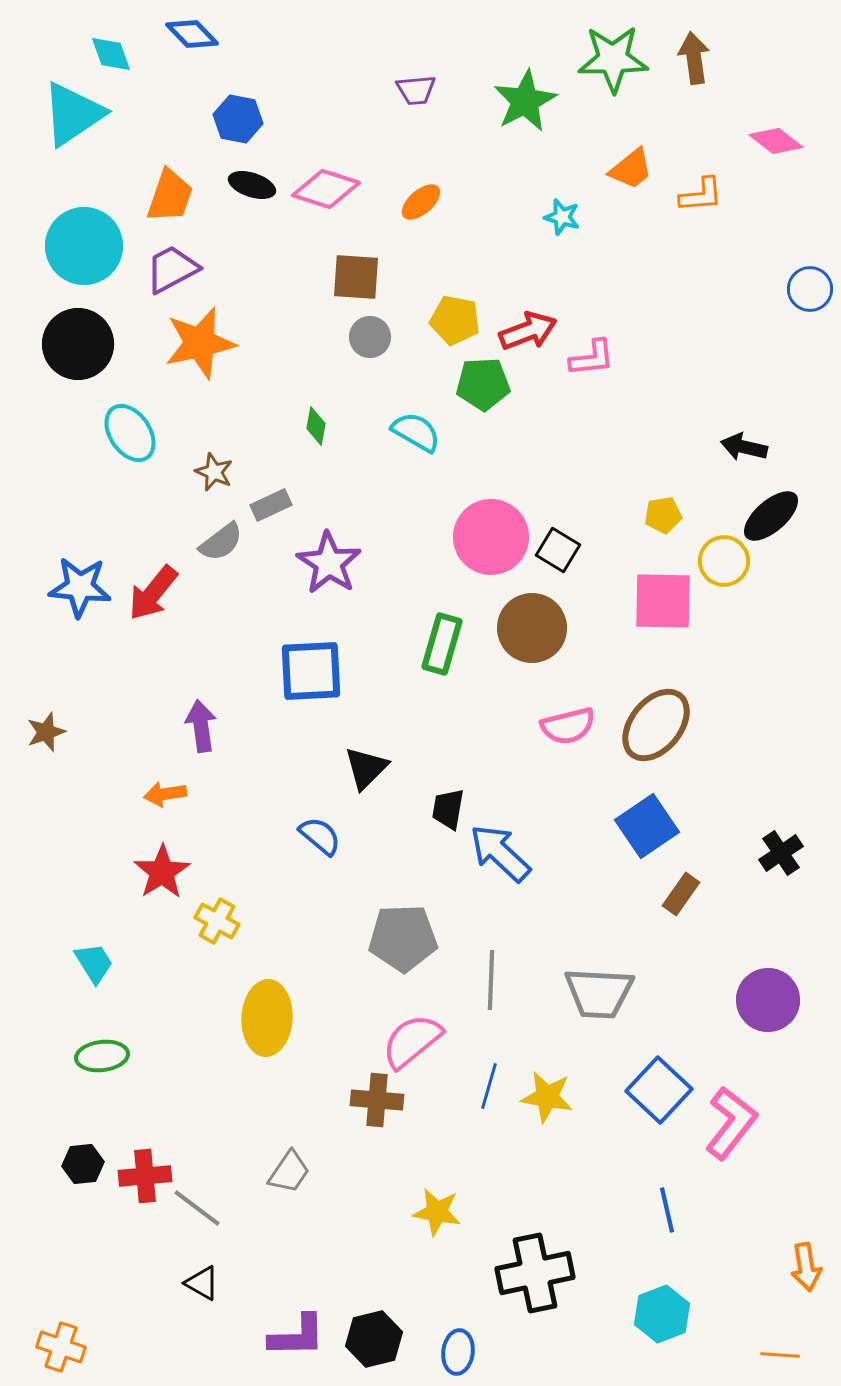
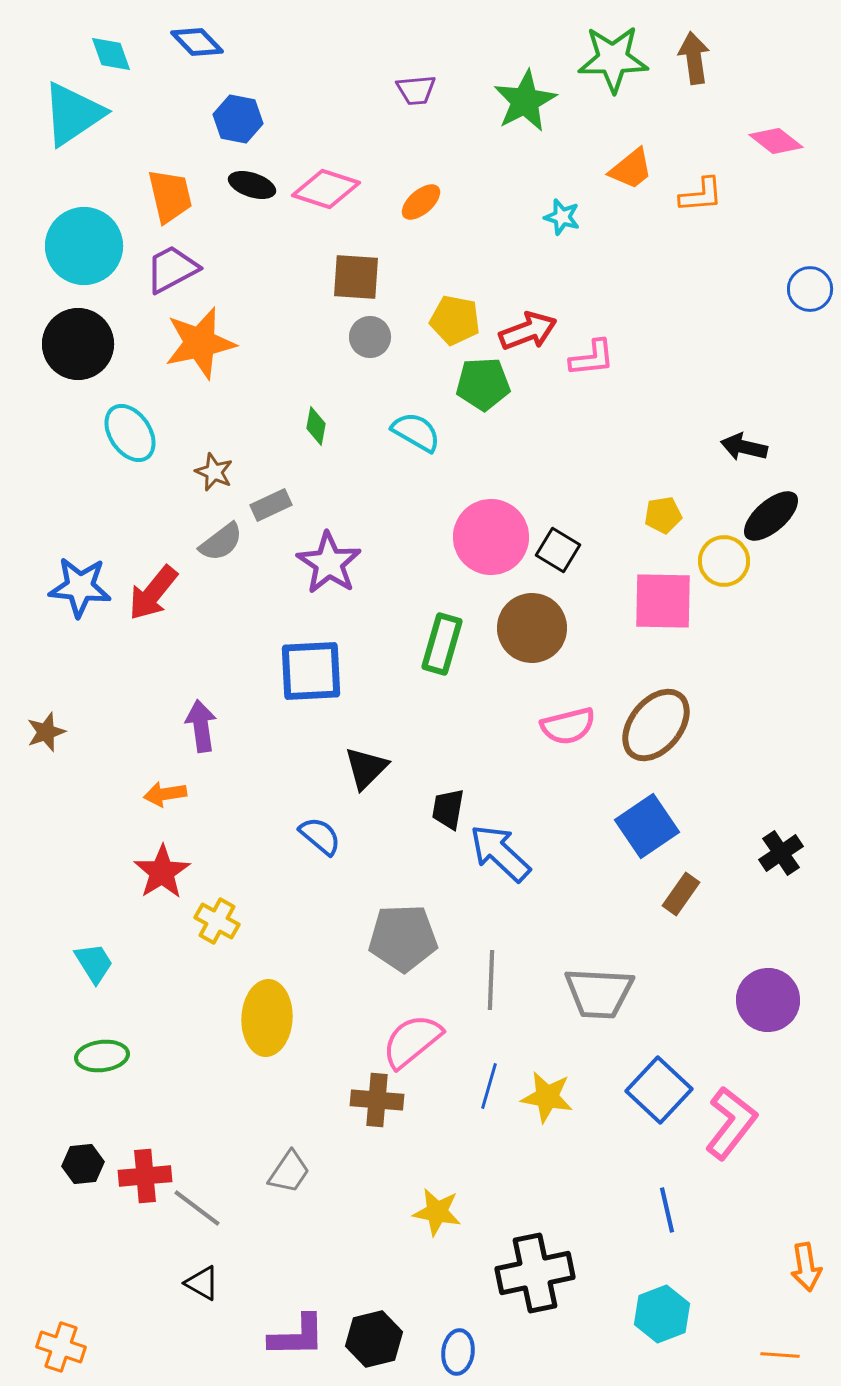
blue diamond at (192, 34): moved 5 px right, 8 px down
orange trapezoid at (170, 196): rotated 32 degrees counterclockwise
